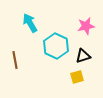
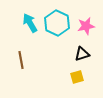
cyan hexagon: moved 1 px right, 23 px up
black triangle: moved 1 px left, 2 px up
brown line: moved 6 px right
